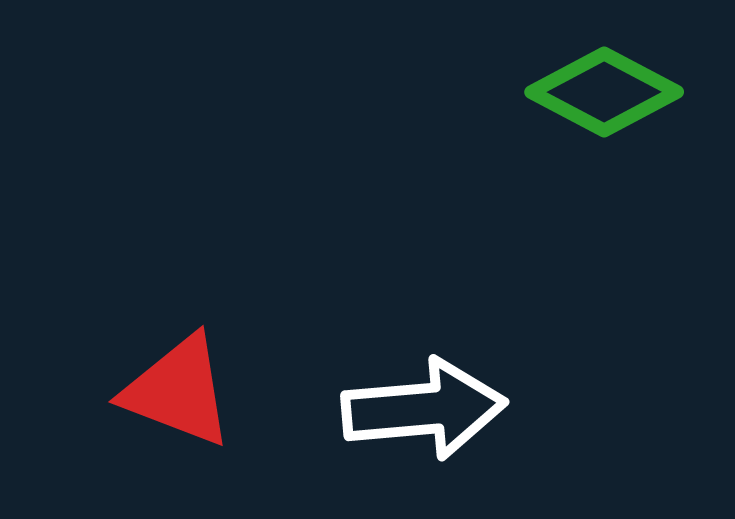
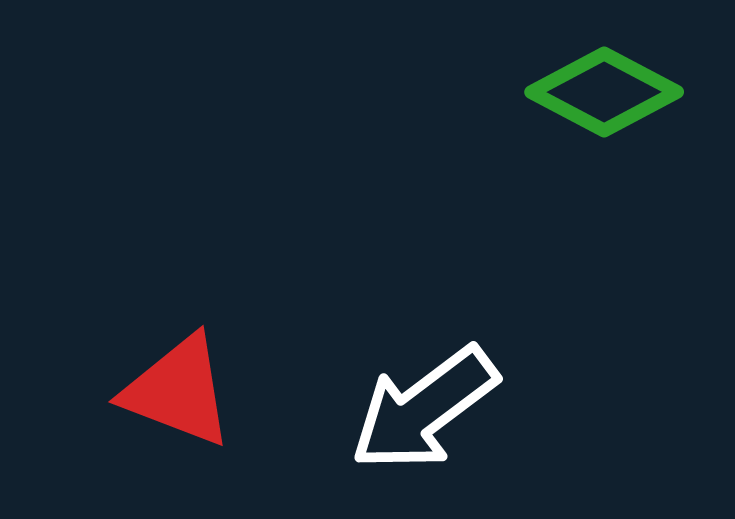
white arrow: rotated 148 degrees clockwise
